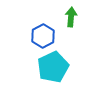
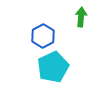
green arrow: moved 10 px right
